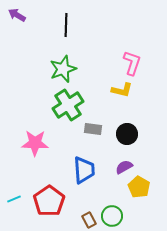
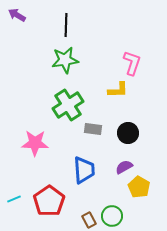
green star: moved 2 px right, 9 px up; rotated 12 degrees clockwise
yellow L-shape: moved 4 px left; rotated 15 degrees counterclockwise
black circle: moved 1 px right, 1 px up
